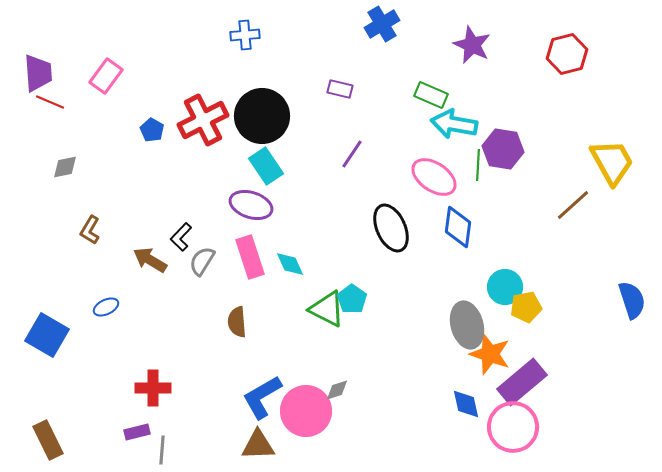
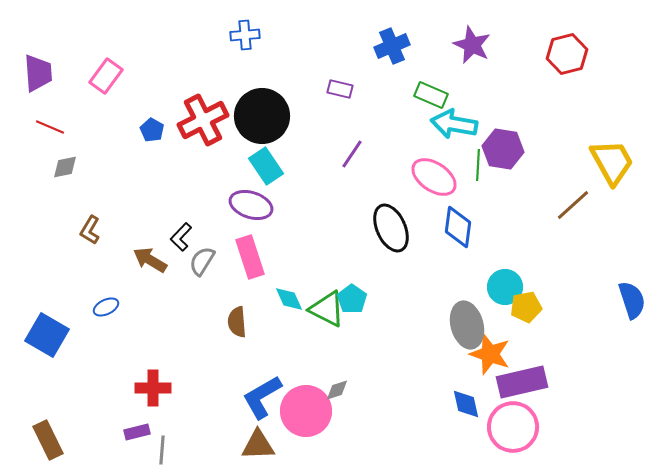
blue cross at (382, 24): moved 10 px right, 22 px down; rotated 8 degrees clockwise
red line at (50, 102): moved 25 px down
cyan diamond at (290, 264): moved 1 px left, 35 px down
purple rectangle at (522, 382): rotated 27 degrees clockwise
